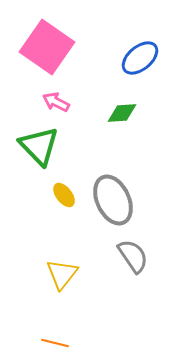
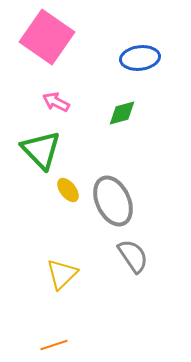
pink square: moved 10 px up
blue ellipse: rotated 33 degrees clockwise
green diamond: rotated 12 degrees counterclockwise
green triangle: moved 2 px right, 4 px down
yellow ellipse: moved 4 px right, 5 px up
gray ellipse: moved 1 px down
yellow triangle: rotated 8 degrees clockwise
orange line: moved 1 px left, 2 px down; rotated 32 degrees counterclockwise
